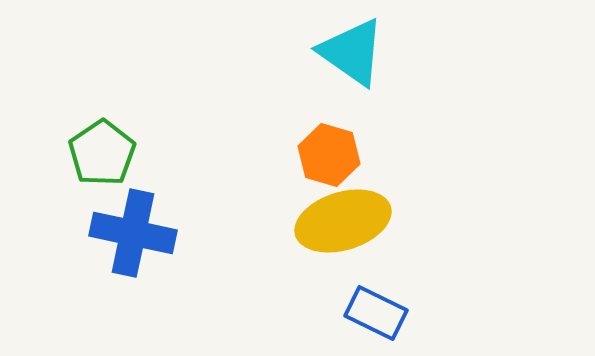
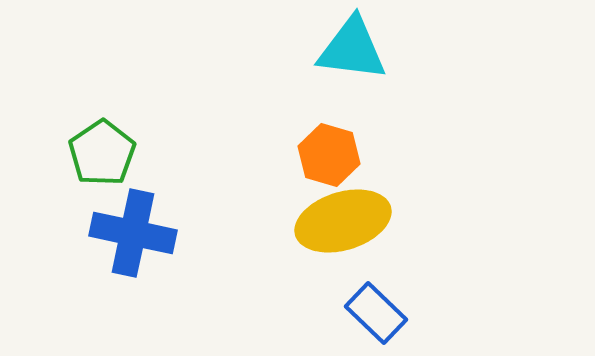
cyan triangle: moved 3 px up; rotated 28 degrees counterclockwise
blue rectangle: rotated 18 degrees clockwise
